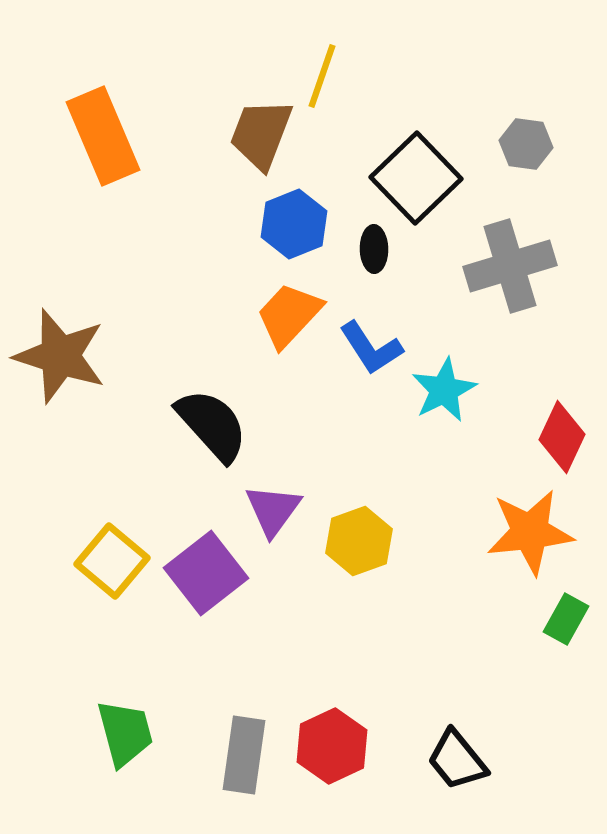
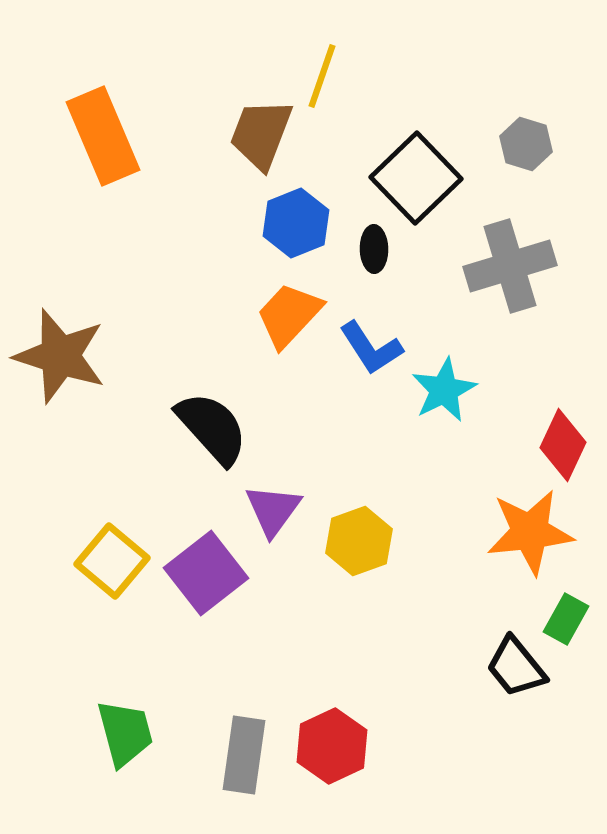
gray hexagon: rotated 9 degrees clockwise
blue hexagon: moved 2 px right, 1 px up
black semicircle: moved 3 px down
red diamond: moved 1 px right, 8 px down
black trapezoid: moved 59 px right, 93 px up
